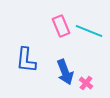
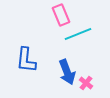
pink rectangle: moved 11 px up
cyan line: moved 11 px left, 3 px down; rotated 44 degrees counterclockwise
blue arrow: moved 2 px right
